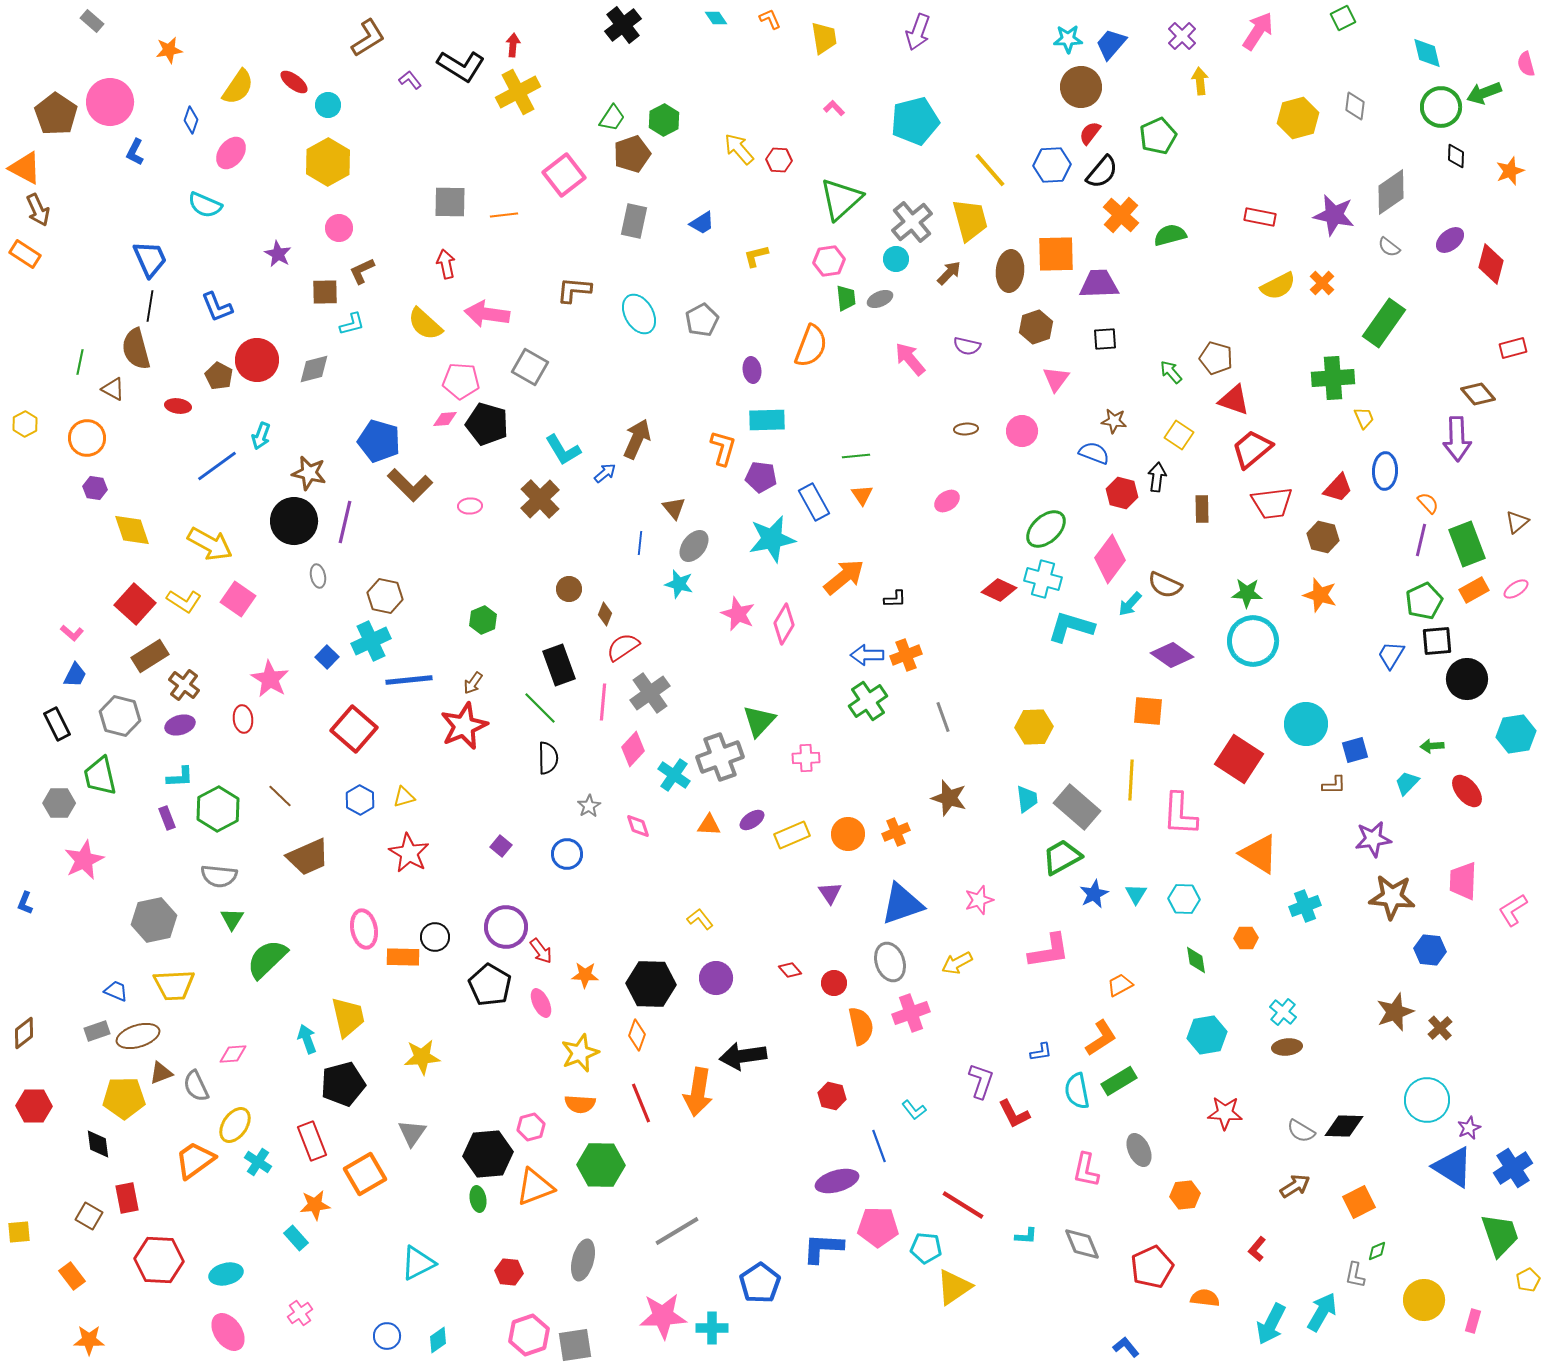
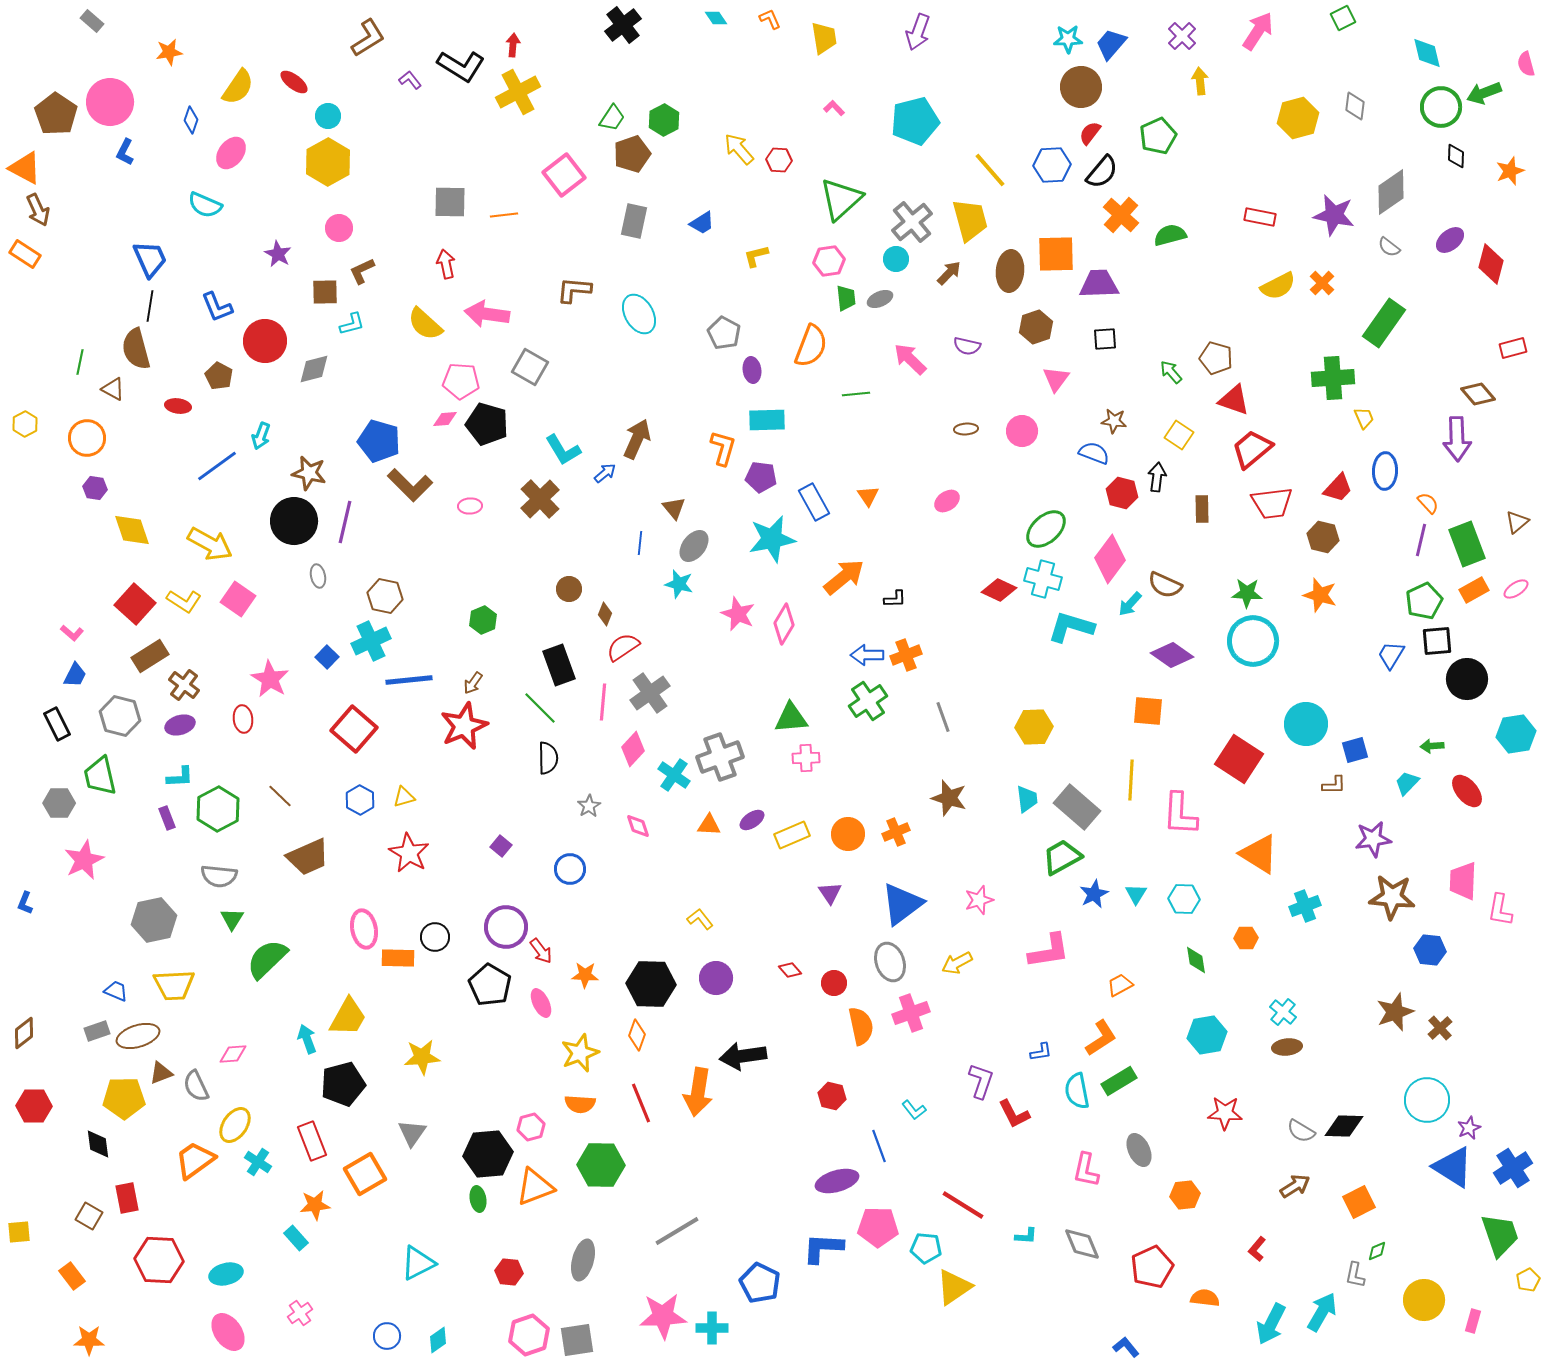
orange star at (169, 50): moved 2 px down
cyan circle at (328, 105): moved 11 px down
blue L-shape at (135, 152): moved 10 px left
gray pentagon at (702, 320): moved 22 px right, 13 px down; rotated 16 degrees counterclockwise
pink arrow at (910, 359): rotated 6 degrees counterclockwise
red circle at (257, 360): moved 8 px right, 19 px up
green line at (856, 456): moved 62 px up
orange triangle at (862, 495): moved 6 px right, 1 px down
green triangle at (759, 721): moved 32 px right, 3 px up; rotated 42 degrees clockwise
blue circle at (567, 854): moved 3 px right, 15 px down
blue triangle at (902, 904): rotated 18 degrees counterclockwise
pink L-shape at (1513, 910): moved 13 px left; rotated 48 degrees counterclockwise
orange rectangle at (403, 957): moved 5 px left, 1 px down
yellow trapezoid at (348, 1017): rotated 42 degrees clockwise
blue pentagon at (760, 1283): rotated 12 degrees counterclockwise
gray square at (575, 1345): moved 2 px right, 5 px up
